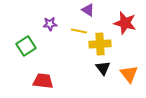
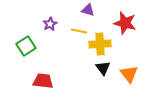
purple triangle: rotated 16 degrees counterclockwise
purple star: rotated 24 degrees counterclockwise
